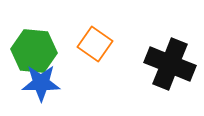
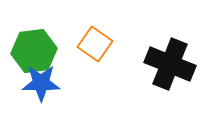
green hexagon: rotated 12 degrees counterclockwise
